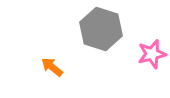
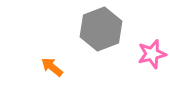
gray hexagon: rotated 21 degrees clockwise
